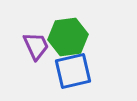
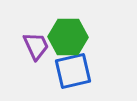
green hexagon: rotated 9 degrees clockwise
